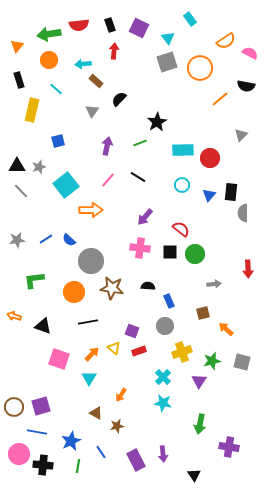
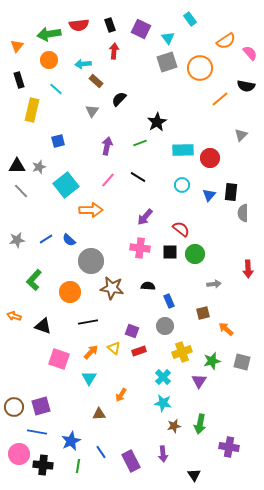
purple square at (139, 28): moved 2 px right, 1 px down
pink semicircle at (250, 53): rotated 21 degrees clockwise
green L-shape at (34, 280): rotated 40 degrees counterclockwise
orange circle at (74, 292): moved 4 px left
orange arrow at (92, 354): moved 1 px left, 2 px up
brown triangle at (96, 413): moved 3 px right, 1 px down; rotated 32 degrees counterclockwise
brown star at (117, 426): moved 57 px right
purple rectangle at (136, 460): moved 5 px left, 1 px down
